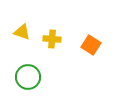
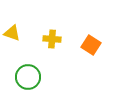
yellow triangle: moved 10 px left, 1 px down
